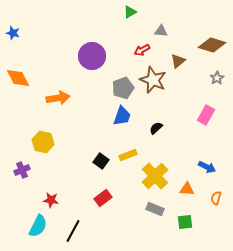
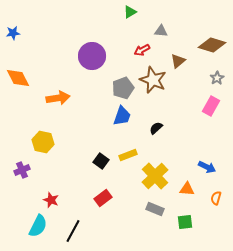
blue star: rotated 24 degrees counterclockwise
pink rectangle: moved 5 px right, 9 px up
red star: rotated 14 degrees clockwise
